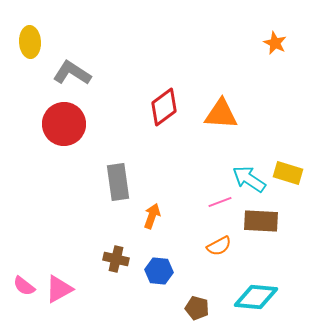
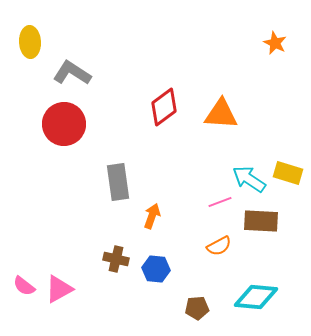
blue hexagon: moved 3 px left, 2 px up
brown pentagon: rotated 20 degrees counterclockwise
